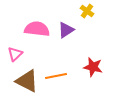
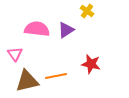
pink triangle: rotated 21 degrees counterclockwise
red star: moved 2 px left, 3 px up
brown triangle: rotated 40 degrees counterclockwise
